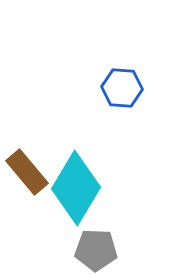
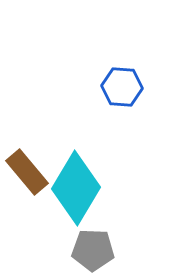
blue hexagon: moved 1 px up
gray pentagon: moved 3 px left
